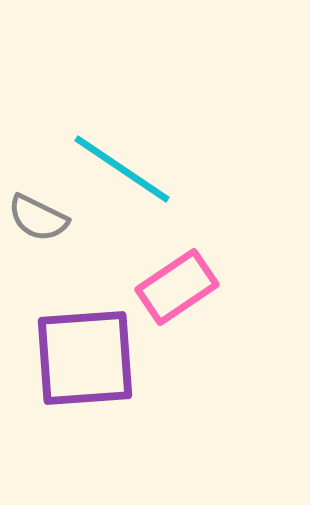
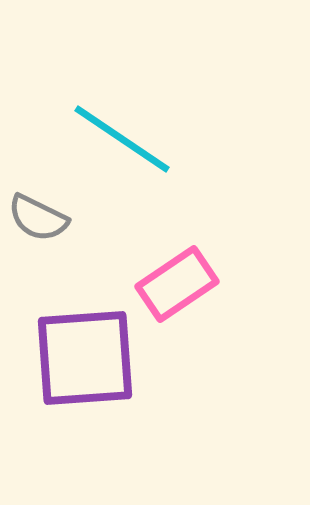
cyan line: moved 30 px up
pink rectangle: moved 3 px up
